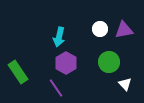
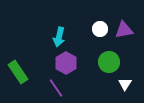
white triangle: rotated 16 degrees clockwise
